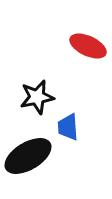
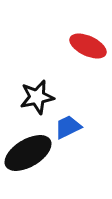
blue trapezoid: rotated 68 degrees clockwise
black ellipse: moved 3 px up
